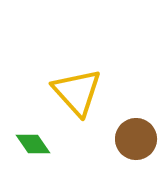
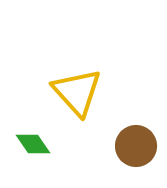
brown circle: moved 7 px down
